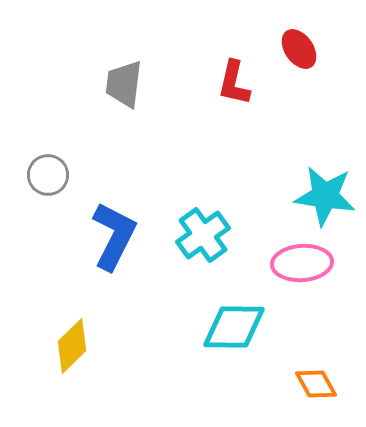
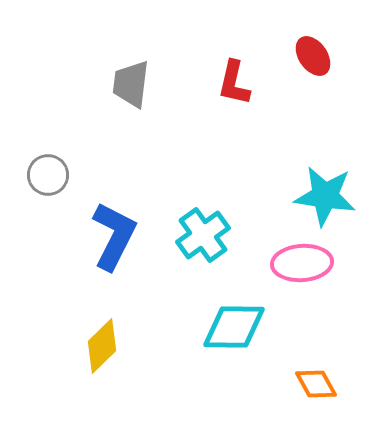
red ellipse: moved 14 px right, 7 px down
gray trapezoid: moved 7 px right
yellow diamond: moved 30 px right
